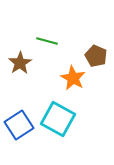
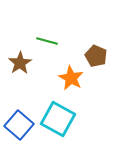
orange star: moved 2 px left
blue square: rotated 16 degrees counterclockwise
